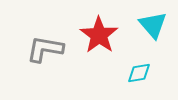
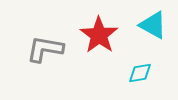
cyan triangle: rotated 20 degrees counterclockwise
cyan diamond: moved 1 px right
